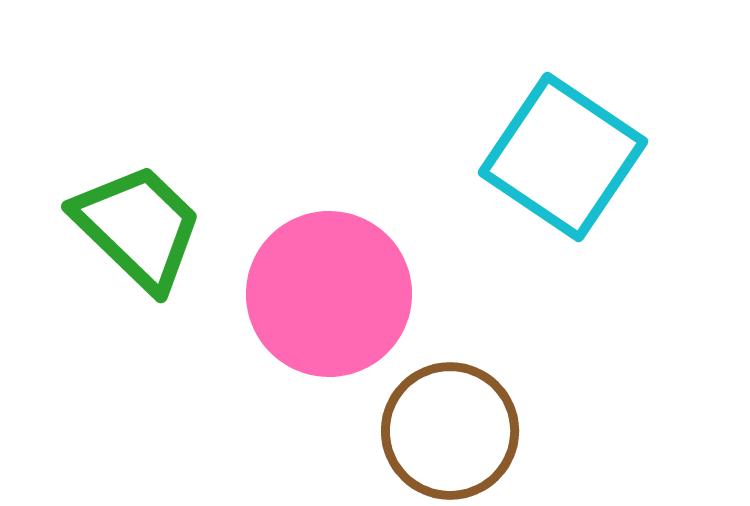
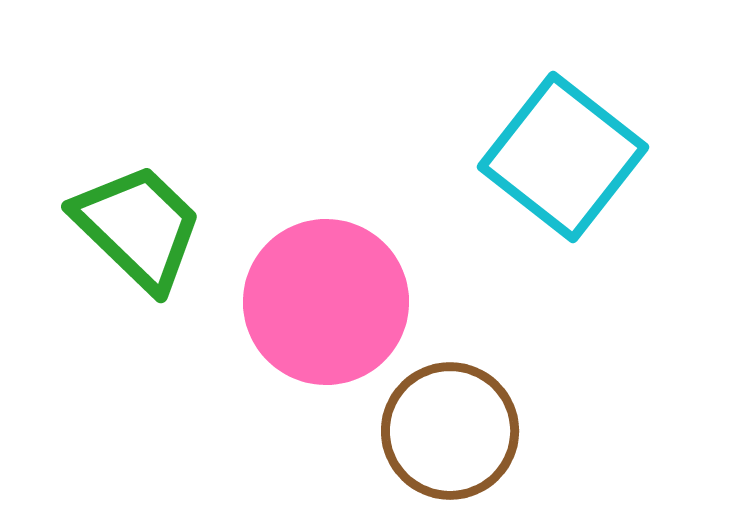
cyan square: rotated 4 degrees clockwise
pink circle: moved 3 px left, 8 px down
